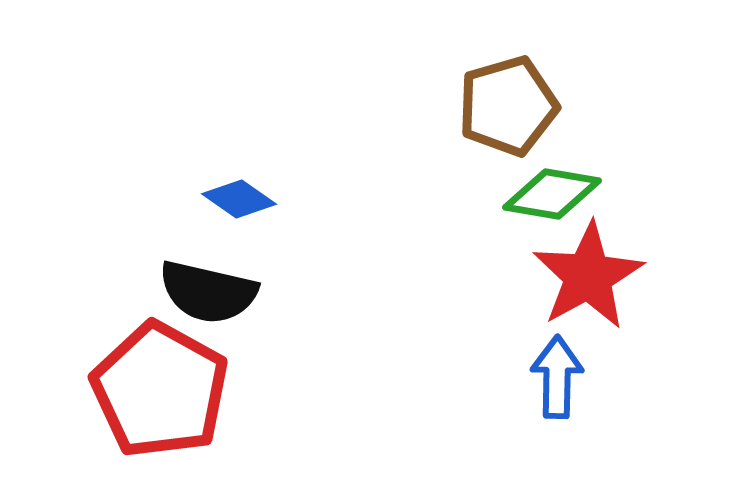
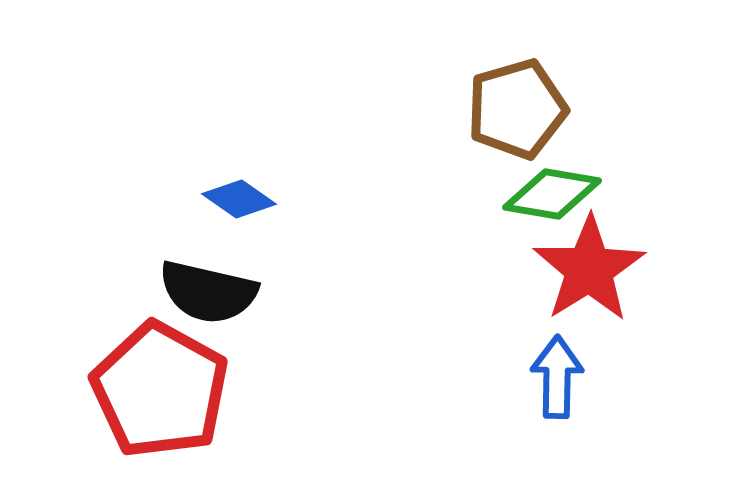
brown pentagon: moved 9 px right, 3 px down
red star: moved 1 px right, 7 px up; rotated 3 degrees counterclockwise
